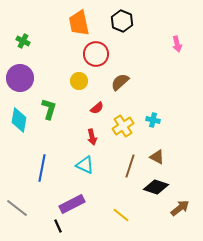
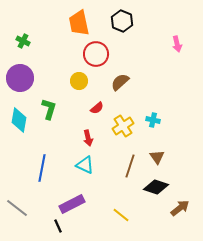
red arrow: moved 4 px left, 1 px down
brown triangle: rotated 28 degrees clockwise
